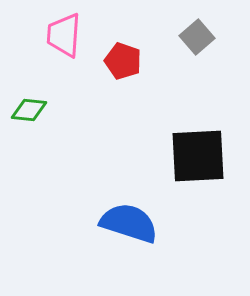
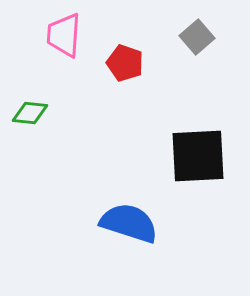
red pentagon: moved 2 px right, 2 px down
green diamond: moved 1 px right, 3 px down
